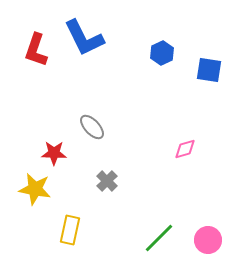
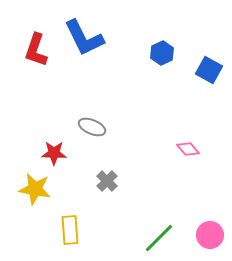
blue square: rotated 20 degrees clockwise
gray ellipse: rotated 24 degrees counterclockwise
pink diamond: moved 3 px right; rotated 65 degrees clockwise
yellow rectangle: rotated 16 degrees counterclockwise
pink circle: moved 2 px right, 5 px up
